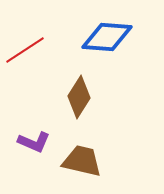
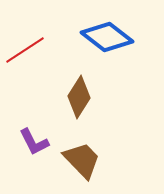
blue diamond: rotated 33 degrees clockwise
purple L-shape: rotated 40 degrees clockwise
brown trapezoid: moved 1 px up; rotated 33 degrees clockwise
